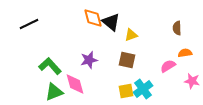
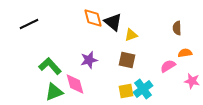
black triangle: moved 2 px right
